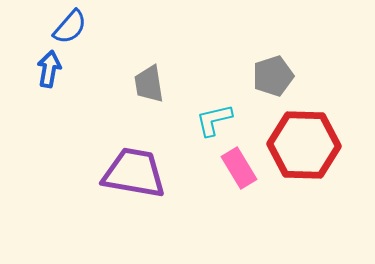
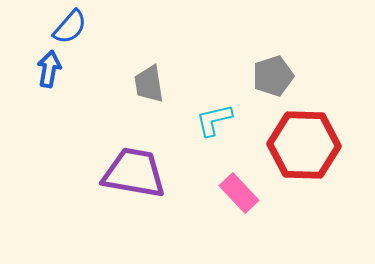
pink rectangle: moved 25 px down; rotated 12 degrees counterclockwise
